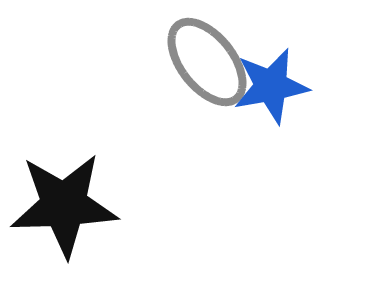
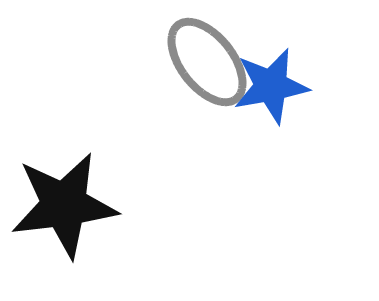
black star: rotated 5 degrees counterclockwise
